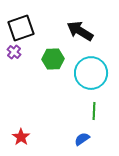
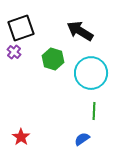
green hexagon: rotated 20 degrees clockwise
